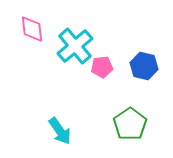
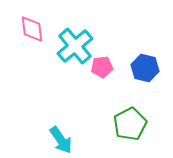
blue hexagon: moved 1 px right, 2 px down
green pentagon: rotated 8 degrees clockwise
cyan arrow: moved 1 px right, 9 px down
